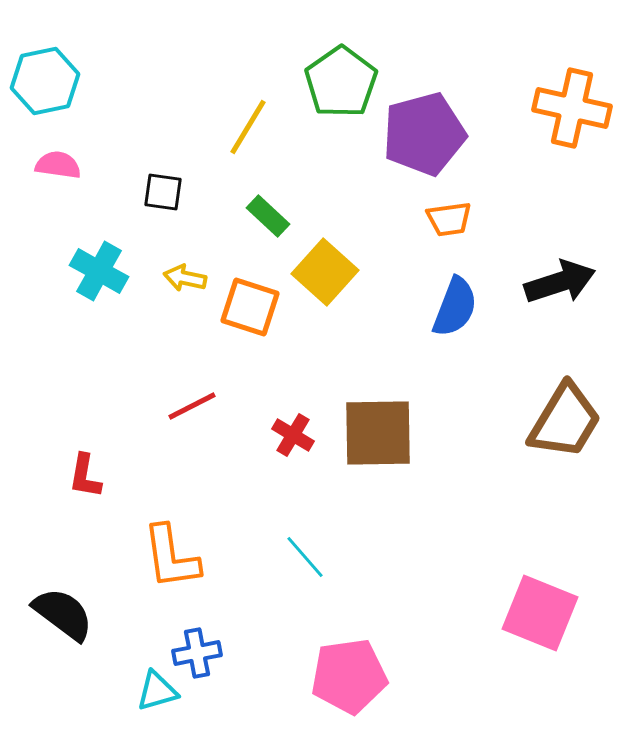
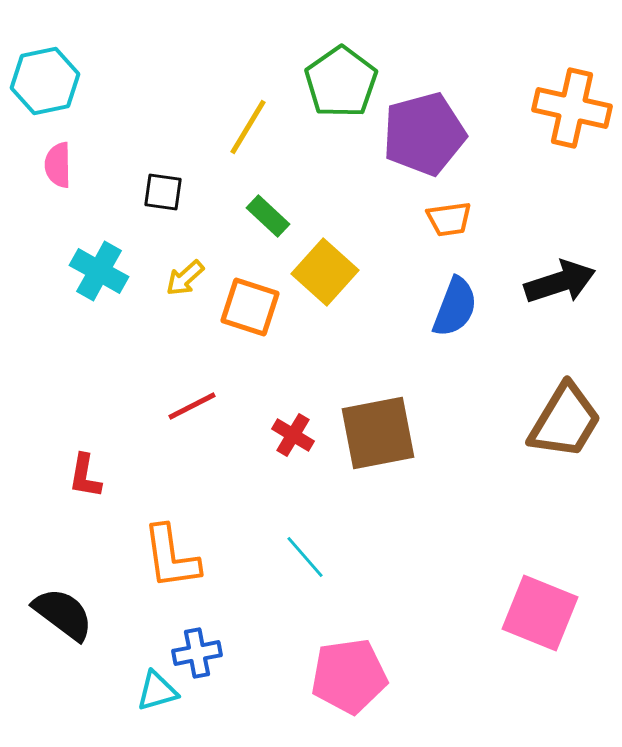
pink semicircle: rotated 99 degrees counterclockwise
yellow arrow: rotated 54 degrees counterclockwise
brown square: rotated 10 degrees counterclockwise
